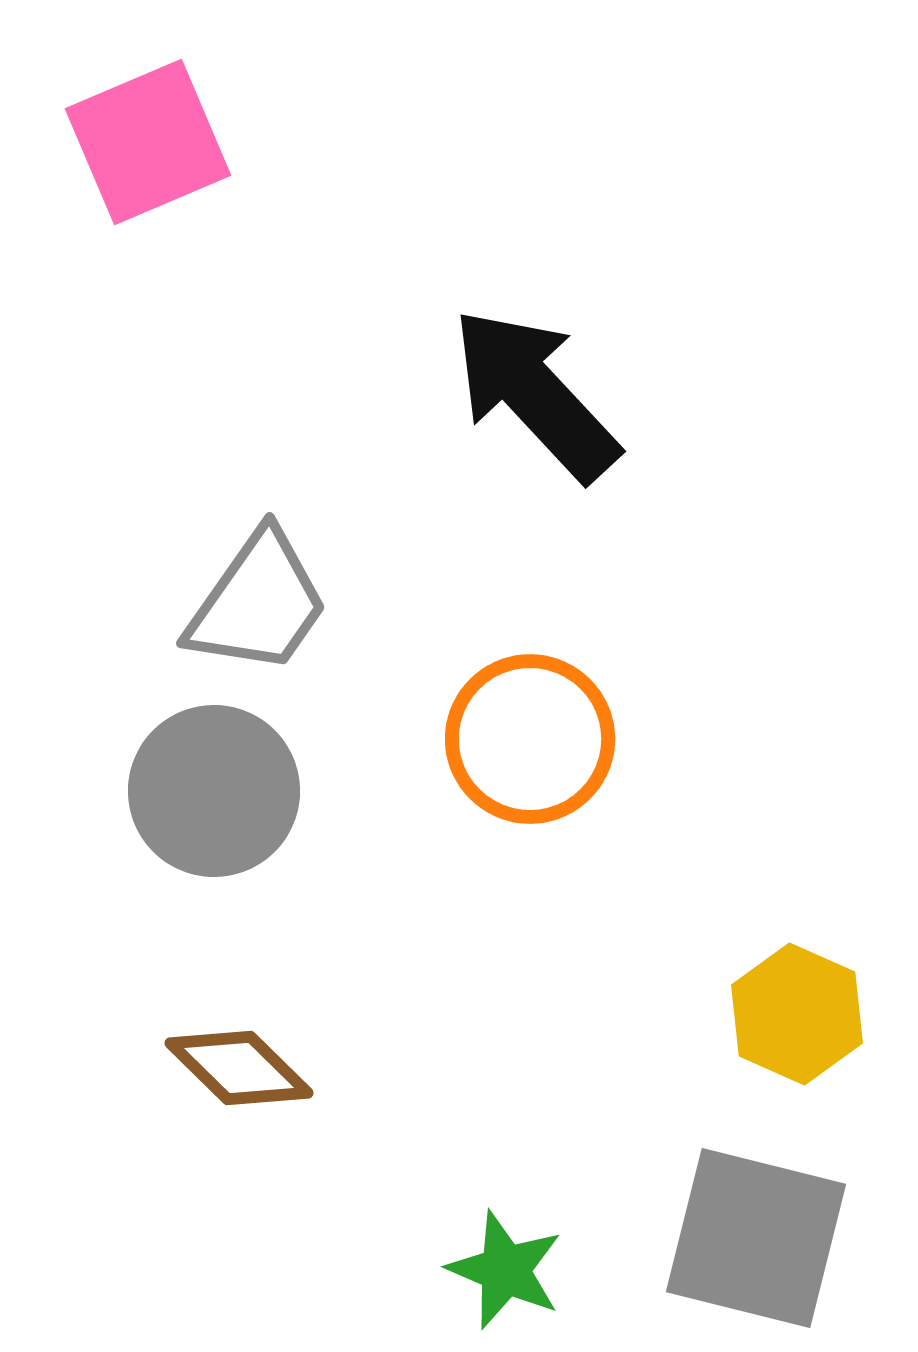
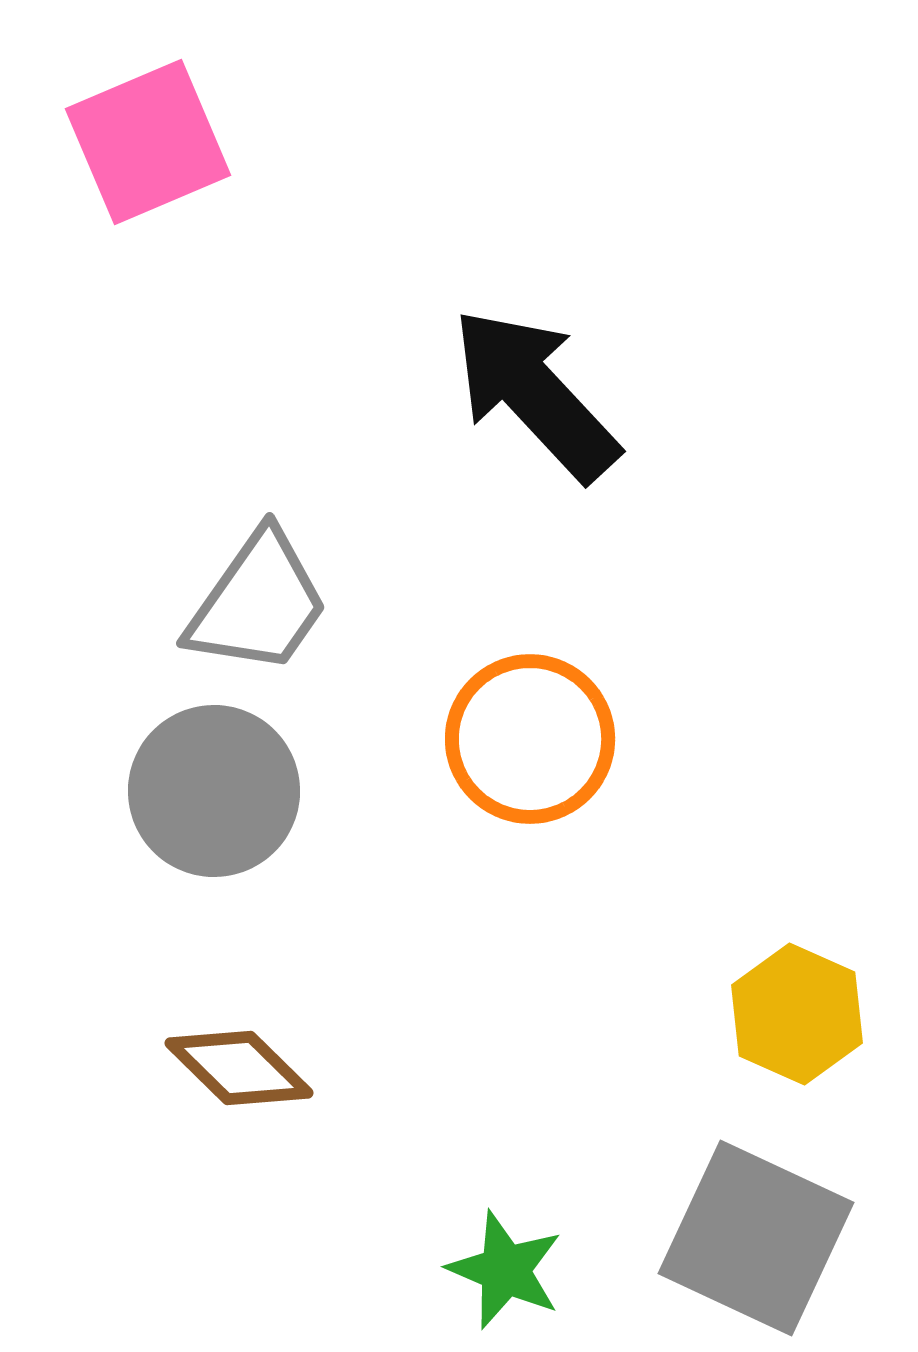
gray square: rotated 11 degrees clockwise
